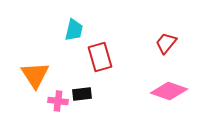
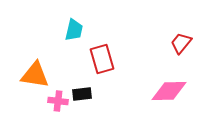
red trapezoid: moved 15 px right
red rectangle: moved 2 px right, 2 px down
orange triangle: rotated 48 degrees counterclockwise
pink diamond: rotated 21 degrees counterclockwise
